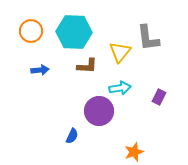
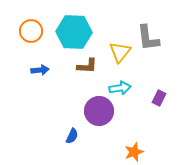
purple rectangle: moved 1 px down
